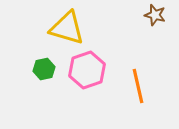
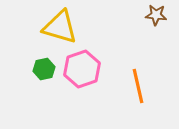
brown star: moved 1 px right; rotated 10 degrees counterclockwise
yellow triangle: moved 7 px left, 1 px up
pink hexagon: moved 5 px left, 1 px up
